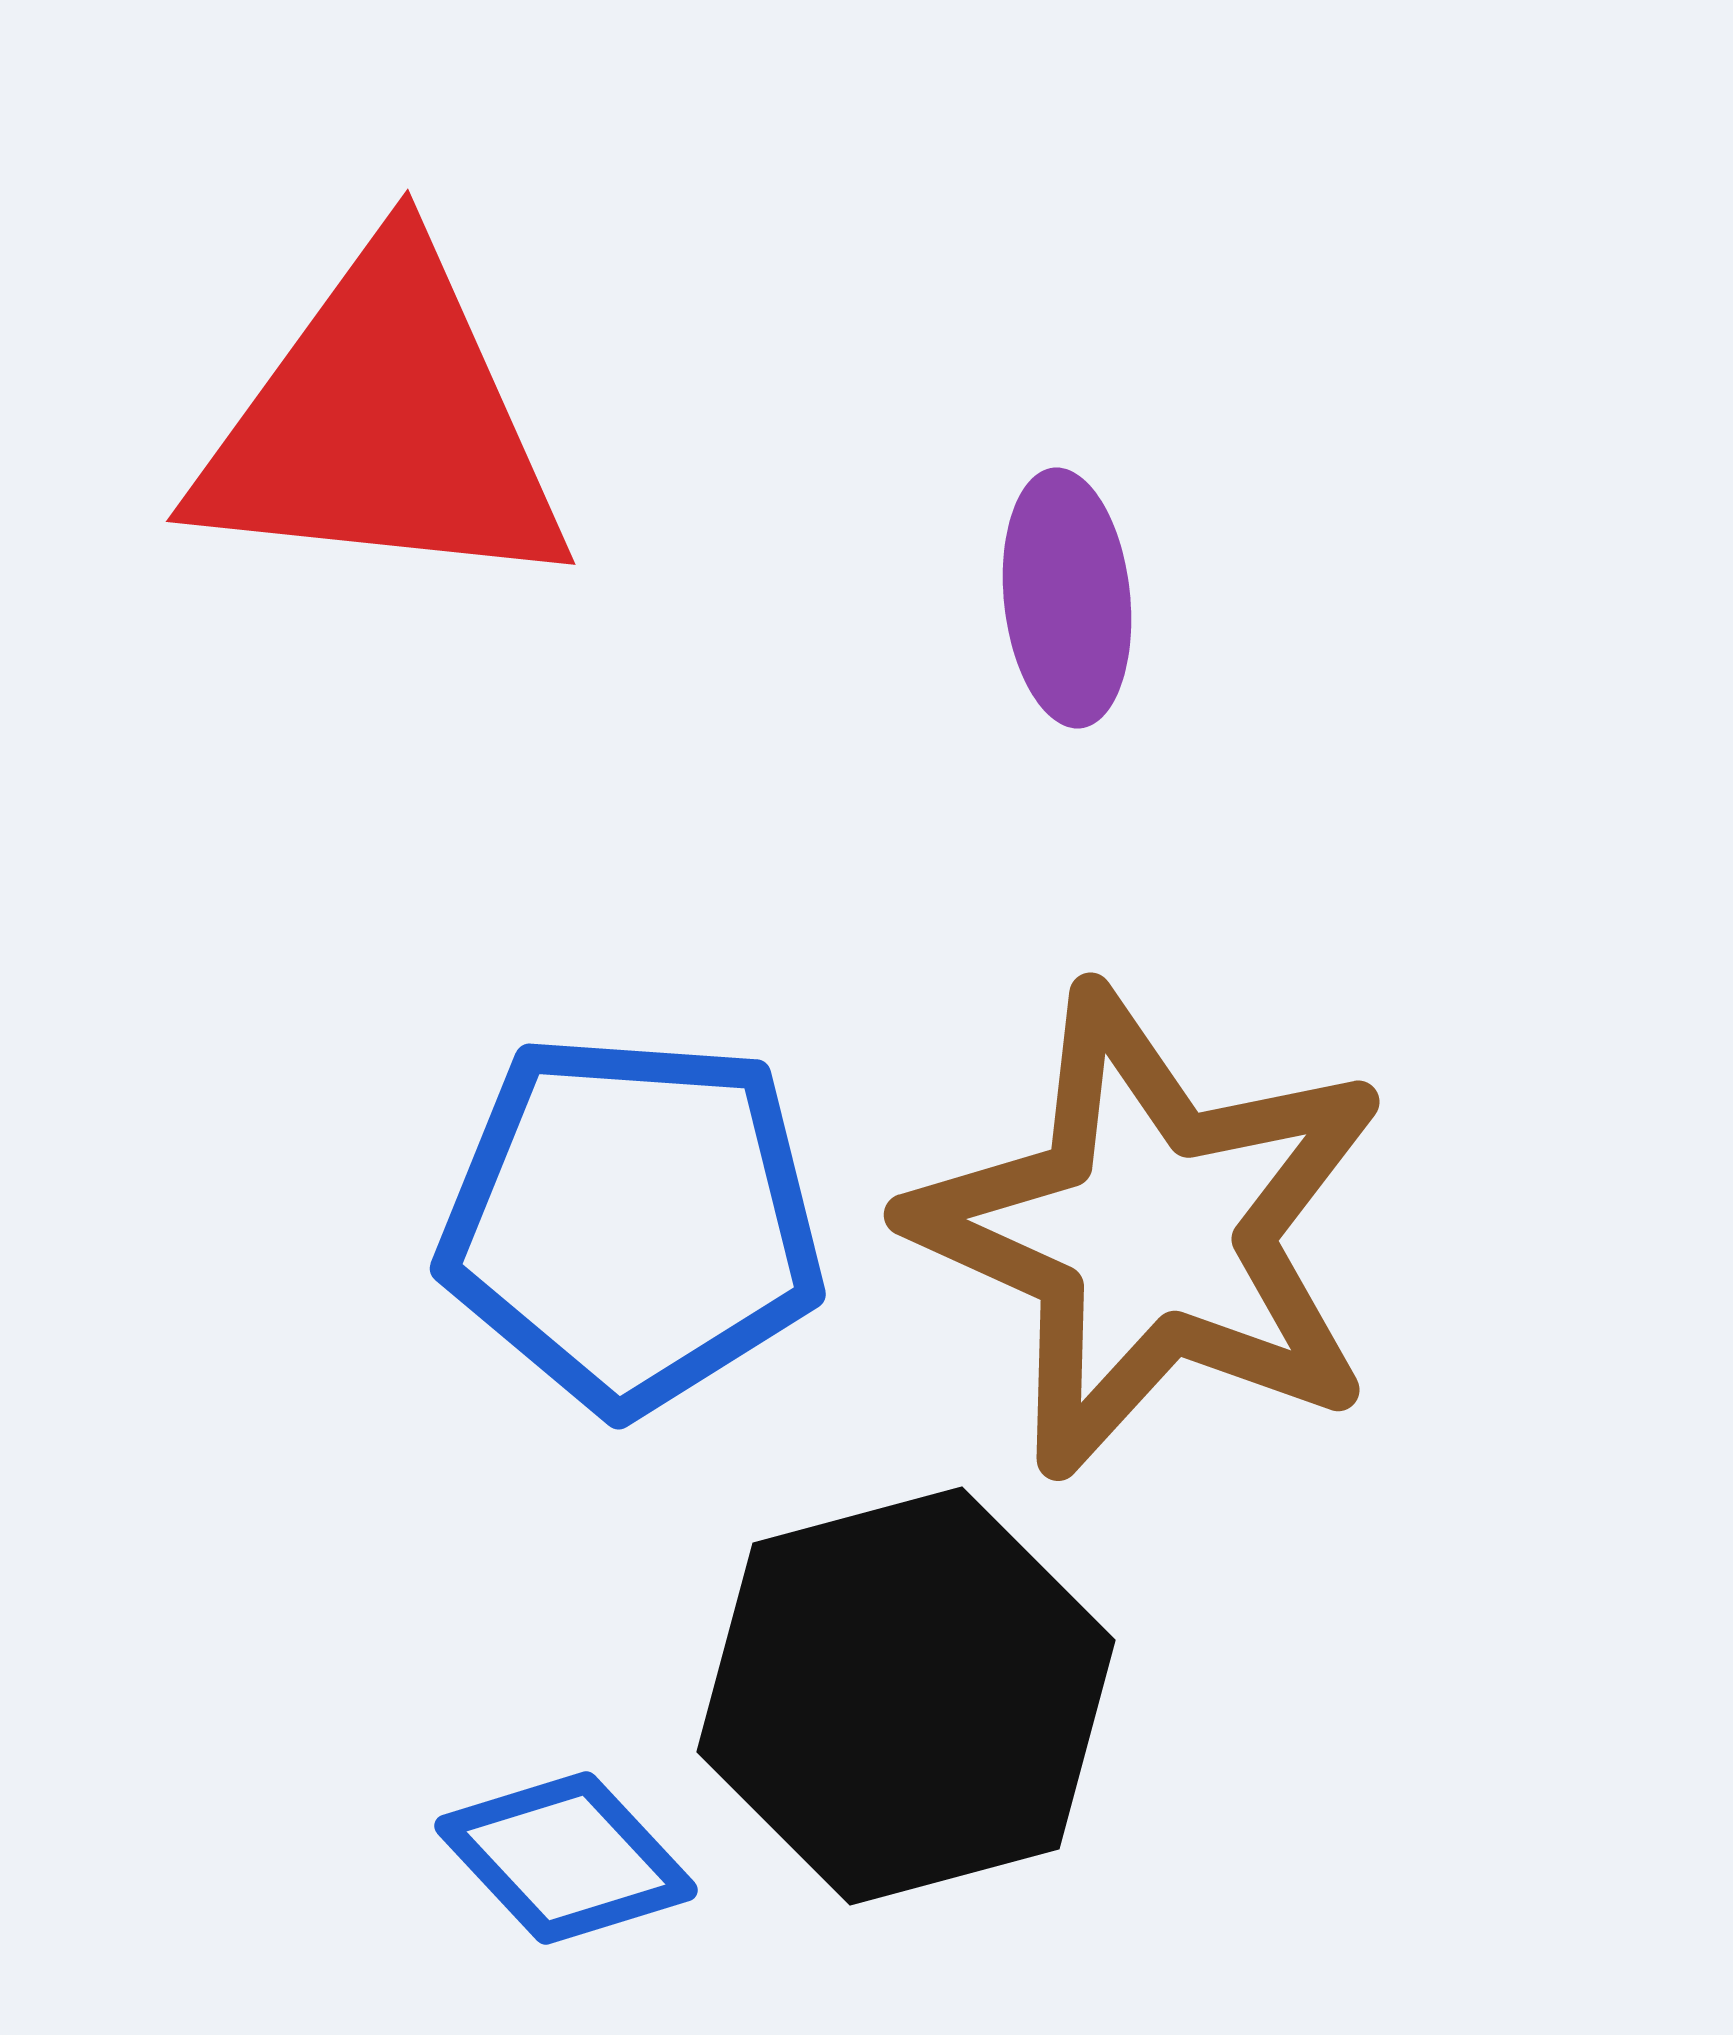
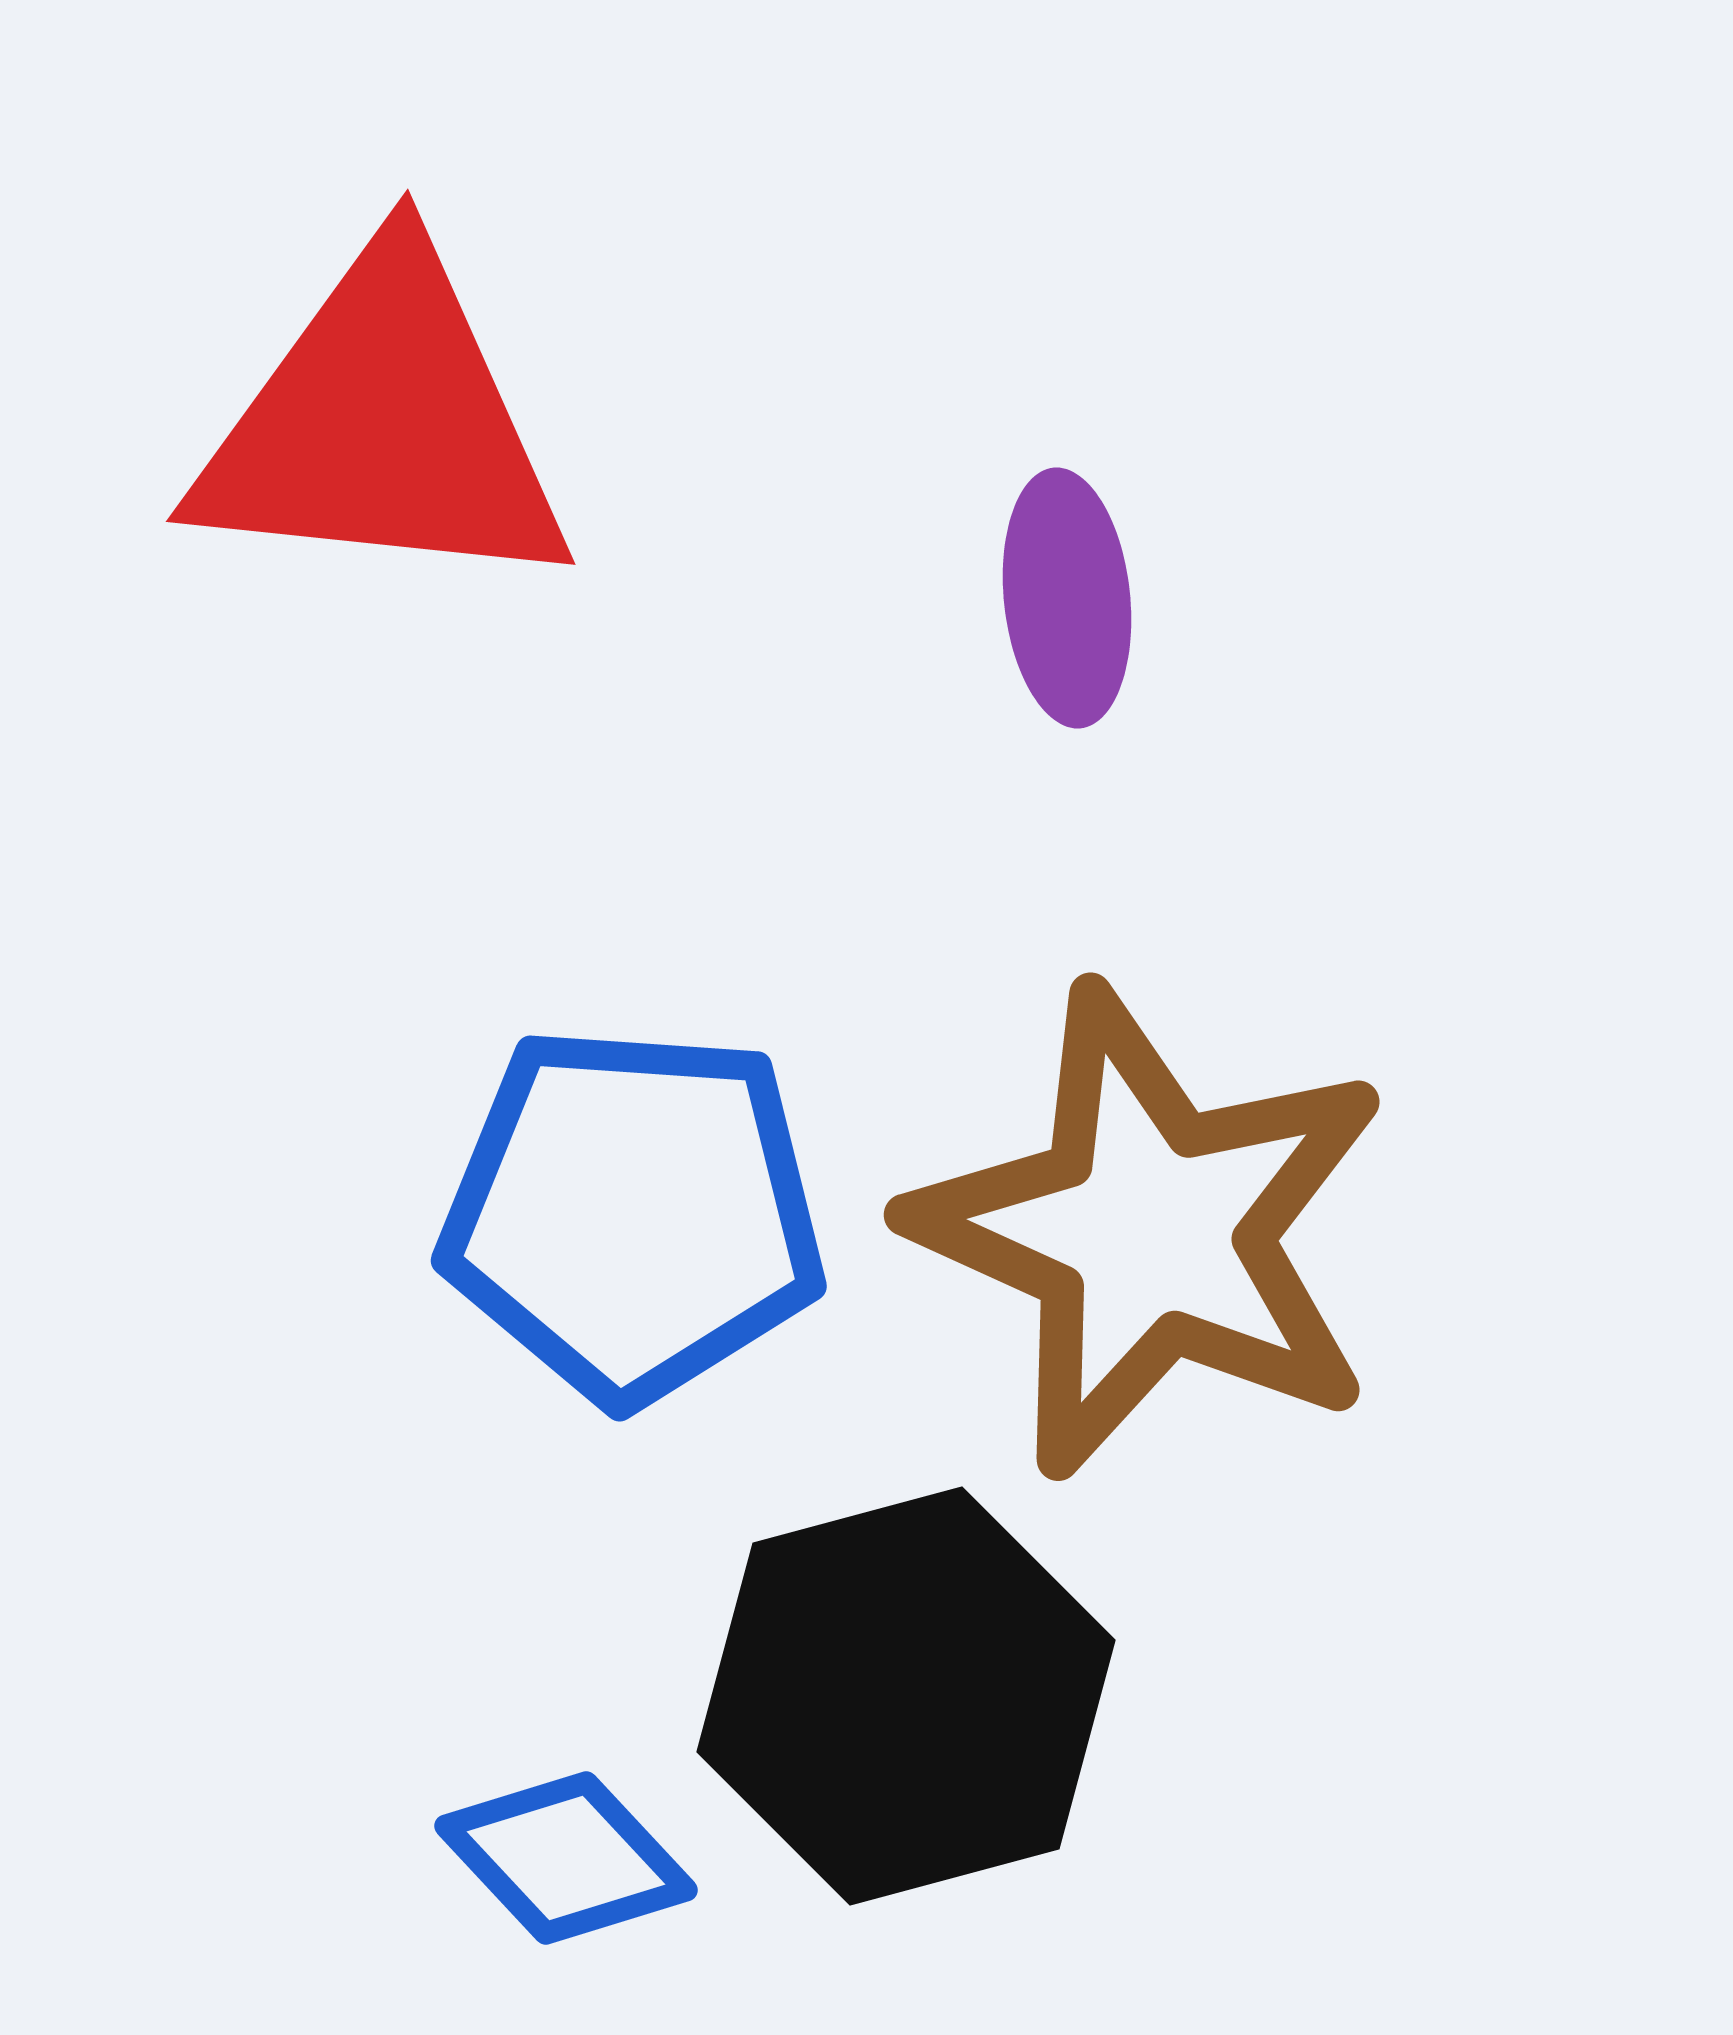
blue pentagon: moved 1 px right, 8 px up
